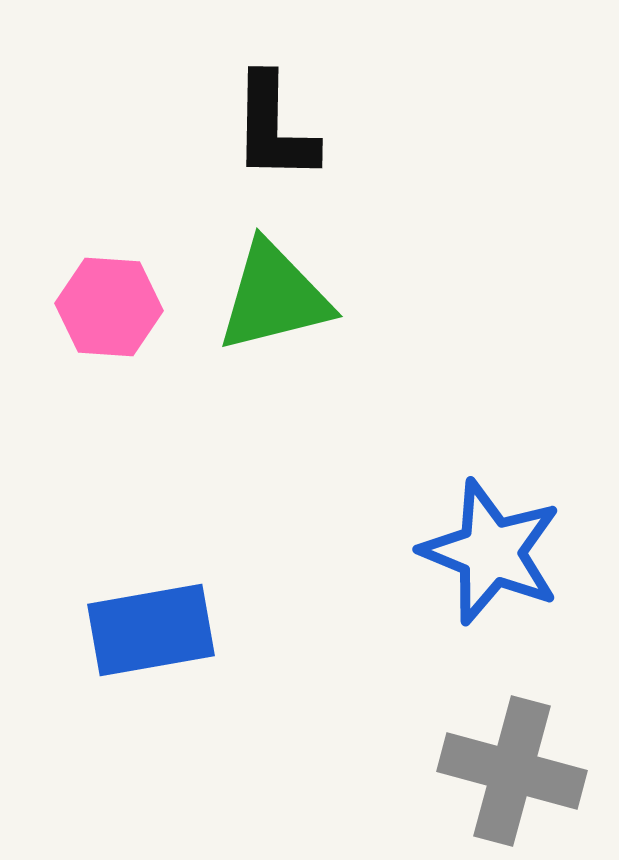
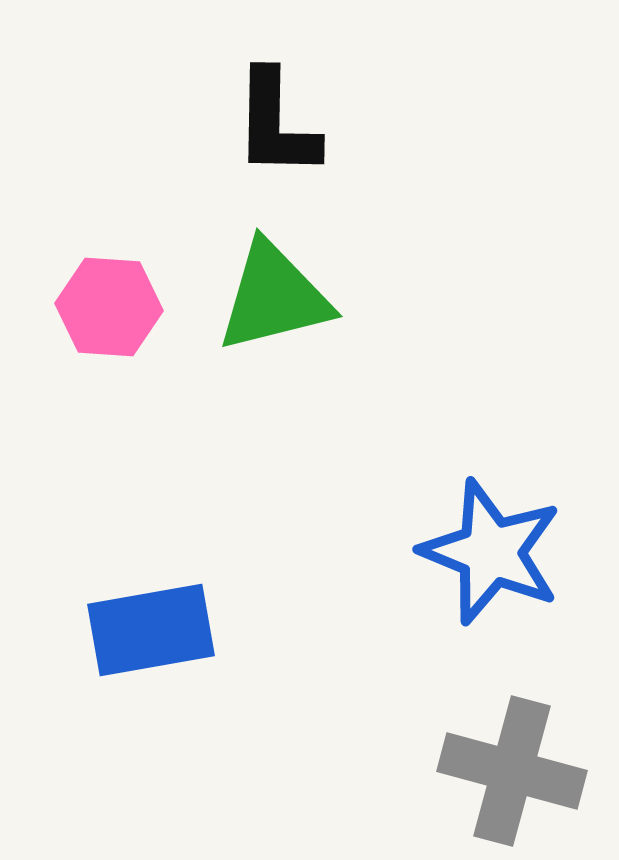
black L-shape: moved 2 px right, 4 px up
